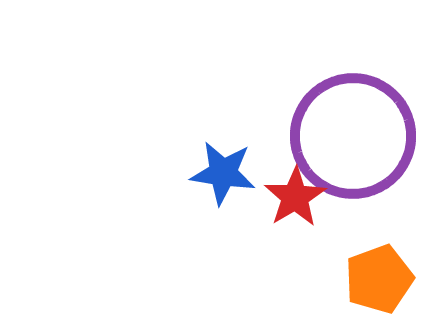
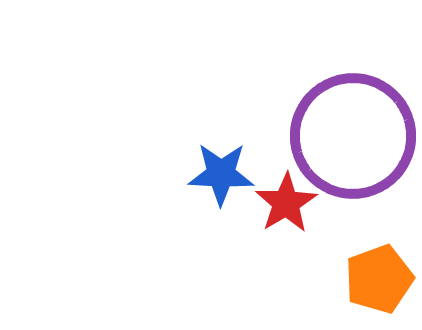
blue star: moved 2 px left, 1 px down; rotated 6 degrees counterclockwise
red star: moved 9 px left, 6 px down
